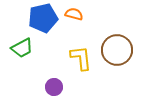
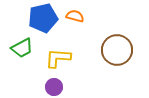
orange semicircle: moved 1 px right, 2 px down
yellow L-shape: moved 23 px left; rotated 80 degrees counterclockwise
